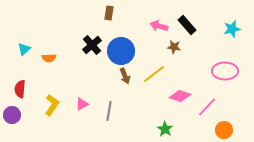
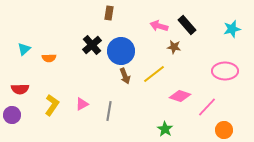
red semicircle: rotated 96 degrees counterclockwise
